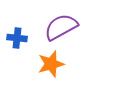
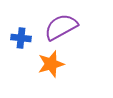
blue cross: moved 4 px right
